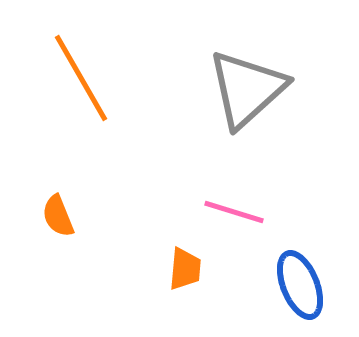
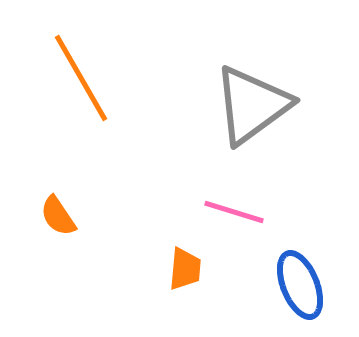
gray triangle: moved 5 px right, 16 px down; rotated 6 degrees clockwise
orange semicircle: rotated 12 degrees counterclockwise
